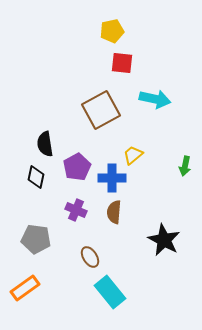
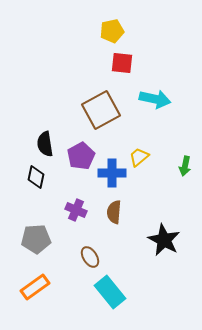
yellow trapezoid: moved 6 px right, 2 px down
purple pentagon: moved 4 px right, 11 px up
blue cross: moved 5 px up
gray pentagon: rotated 12 degrees counterclockwise
orange rectangle: moved 10 px right, 1 px up
